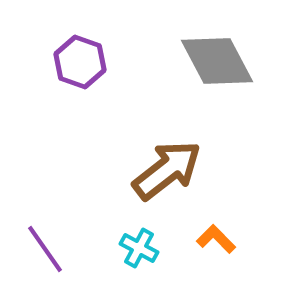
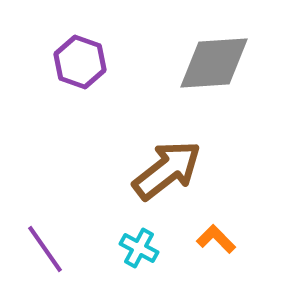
gray diamond: moved 3 px left, 2 px down; rotated 66 degrees counterclockwise
